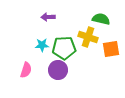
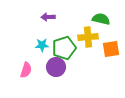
yellow cross: rotated 24 degrees counterclockwise
green pentagon: rotated 15 degrees counterclockwise
purple circle: moved 2 px left, 3 px up
